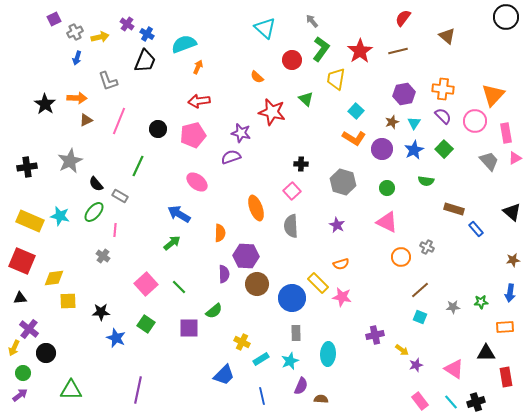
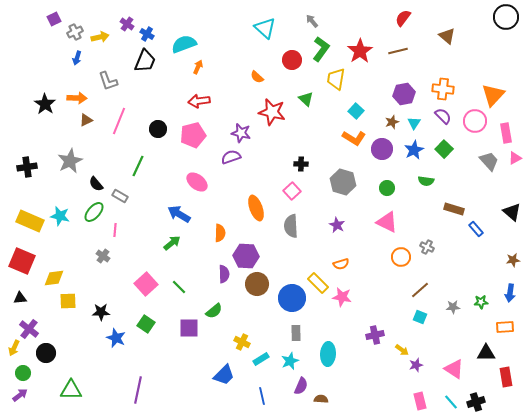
pink rectangle at (420, 401): rotated 24 degrees clockwise
